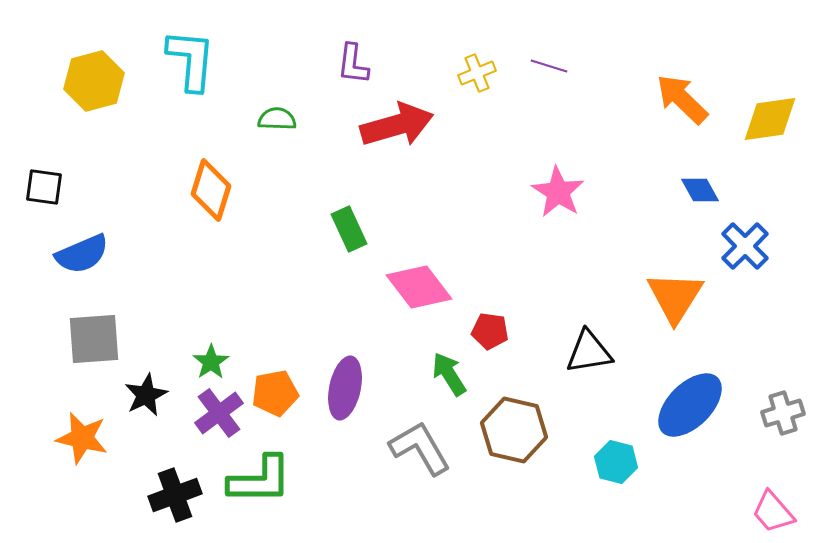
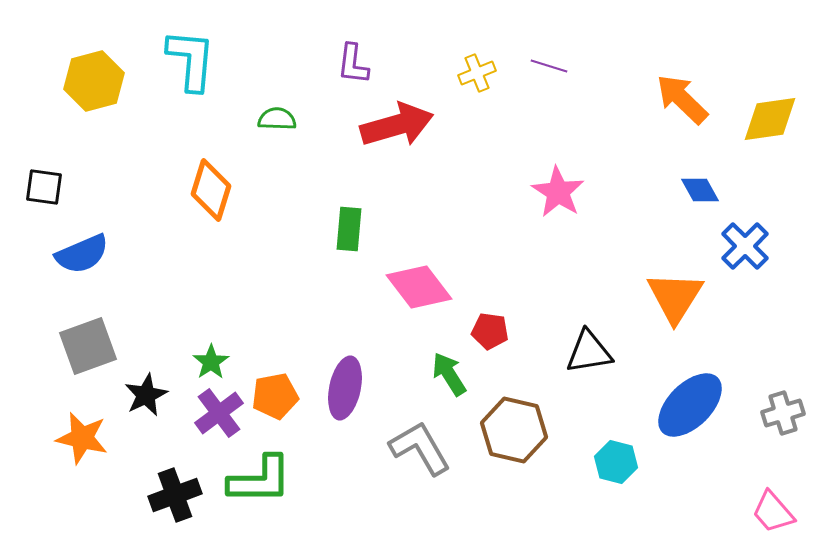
green rectangle: rotated 30 degrees clockwise
gray square: moved 6 px left, 7 px down; rotated 16 degrees counterclockwise
orange pentagon: moved 3 px down
